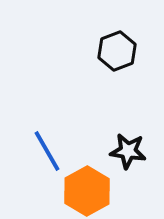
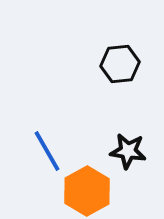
black hexagon: moved 3 px right, 13 px down; rotated 15 degrees clockwise
